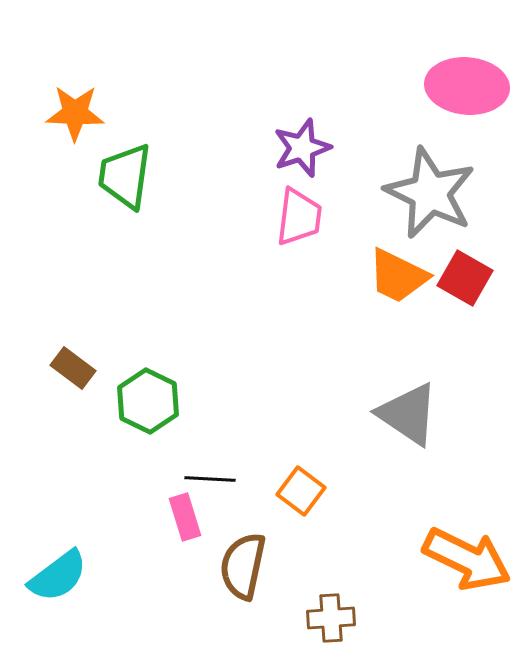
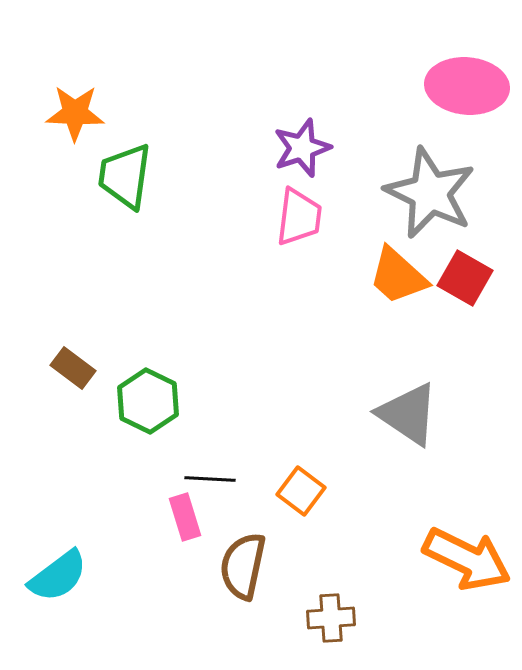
orange trapezoid: rotated 16 degrees clockwise
